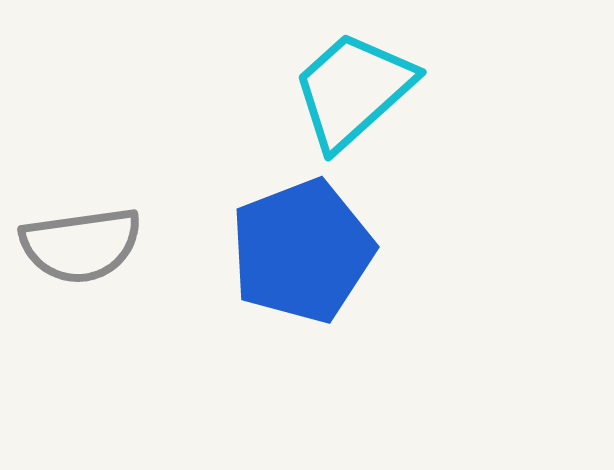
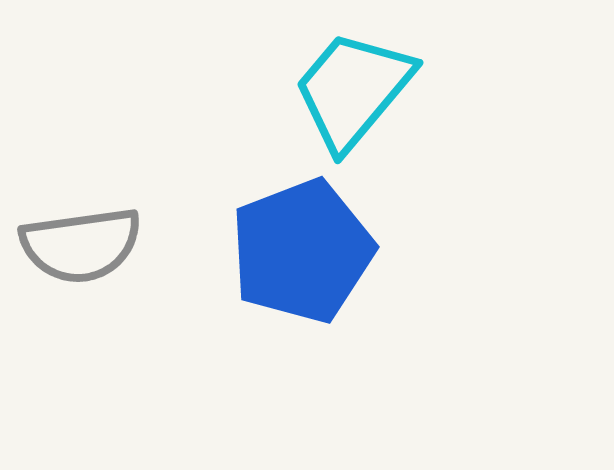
cyan trapezoid: rotated 8 degrees counterclockwise
